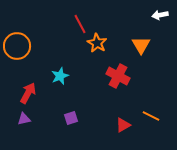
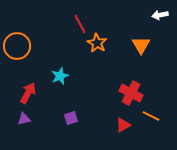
red cross: moved 13 px right, 17 px down
